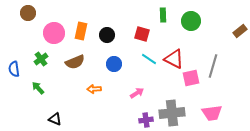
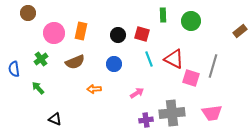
black circle: moved 11 px right
cyan line: rotated 35 degrees clockwise
pink square: rotated 30 degrees clockwise
